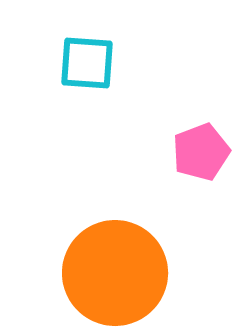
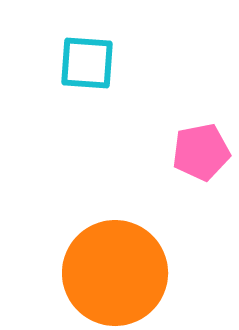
pink pentagon: rotated 10 degrees clockwise
